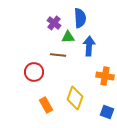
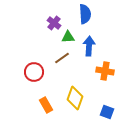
blue semicircle: moved 5 px right, 4 px up
brown line: moved 4 px right, 3 px down; rotated 42 degrees counterclockwise
orange cross: moved 5 px up
